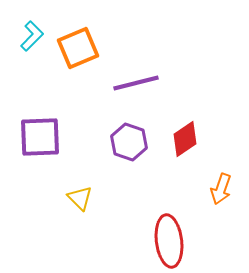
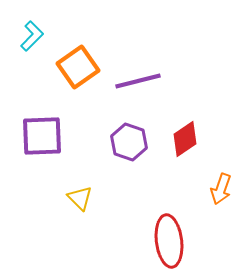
orange square: moved 19 px down; rotated 12 degrees counterclockwise
purple line: moved 2 px right, 2 px up
purple square: moved 2 px right, 1 px up
